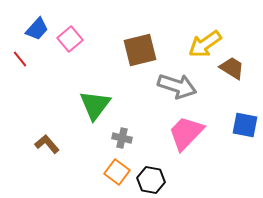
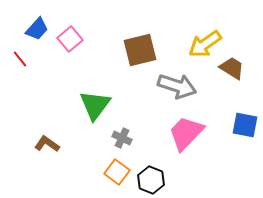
gray cross: rotated 12 degrees clockwise
brown L-shape: rotated 15 degrees counterclockwise
black hexagon: rotated 12 degrees clockwise
